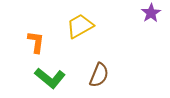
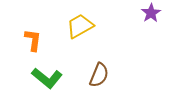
orange L-shape: moved 3 px left, 2 px up
green L-shape: moved 3 px left
